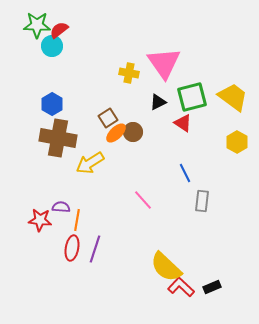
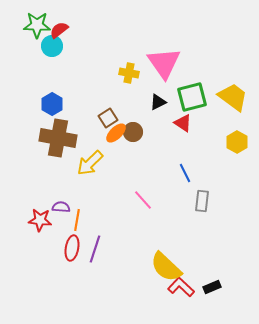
yellow arrow: rotated 12 degrees counterclockwise
